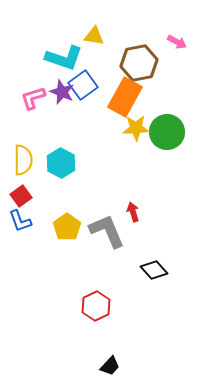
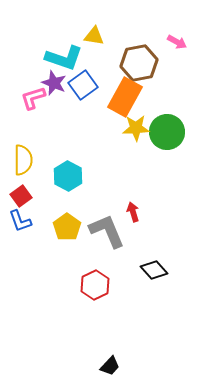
purple star: moved 8 px left, 9 px up
cyan hexagon: moved 7 px right, 13 px down
red hexagon: moved 1 px left, 21 px up
